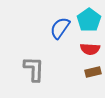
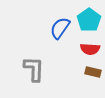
brown rectangle: rotated 28 degrees clockwise
